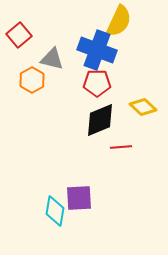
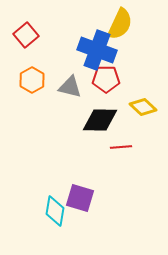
yellow semicircle: moved 1 px right, 3 px down
red square: moved 7 px right
gray triangle: moved 18 px right, 28 px down
red pentagon: moved 9 px right, 4 px up
black diamond: rotated 24 degrees clockwise
purple square: moved 1 px right; rotated 20 degrees clockwise
